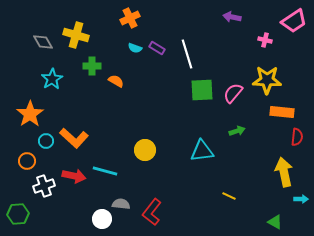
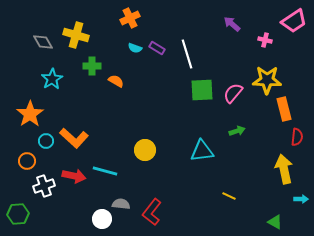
purple arrow: moved 7 px down; rotated 30 degrees clockwise
orange rectangle: moved 2 px right, 3 px up; rotated 70 degrees clockwise
yellow arrow: moved 3 px up
